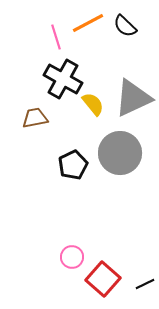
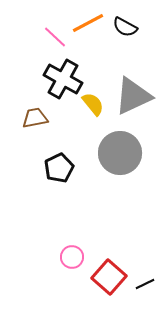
black semicircle: moved 1 px down; rotated 15 degrees counterclockwise
pink line: moved 1 px left; rotated 30 degrees counterclockwise
gray triangle: moved 2 px up
black pentagon: moved 14 px left, 3 px down
red square: moved 6 px right, 2 px up
